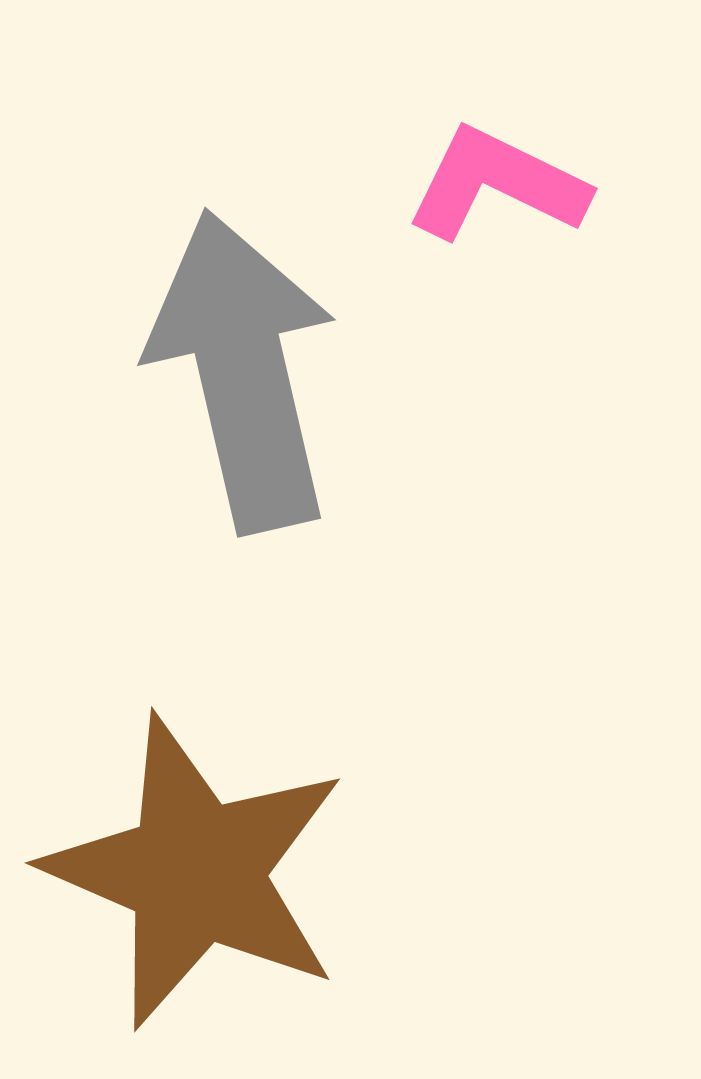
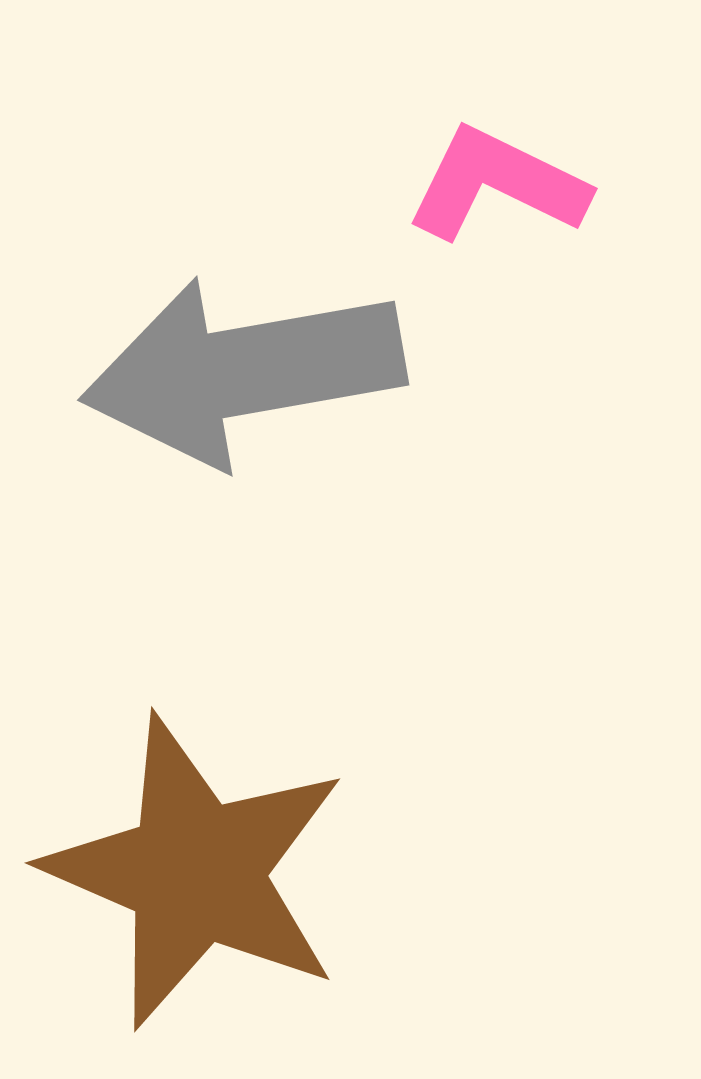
gray arrow: rotated 87 degrees counterclockwise
